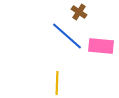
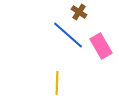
blue line: moved 1 px right, 1 px up
pink rectangle: rotated 55 degrees clockwise
